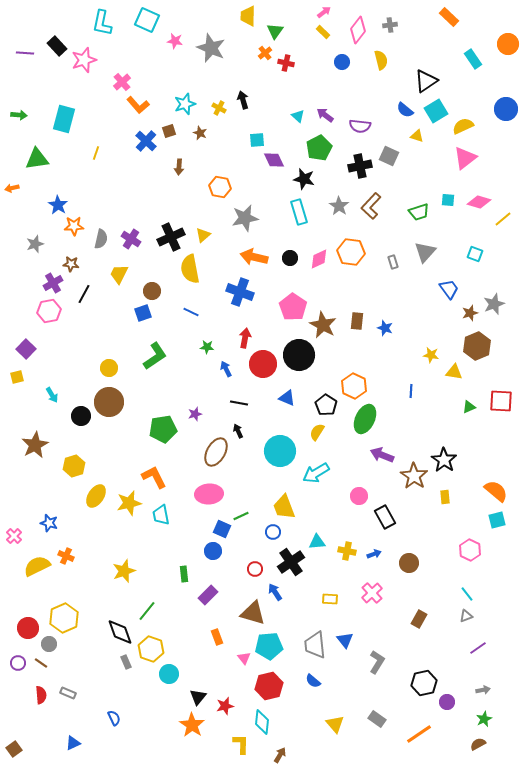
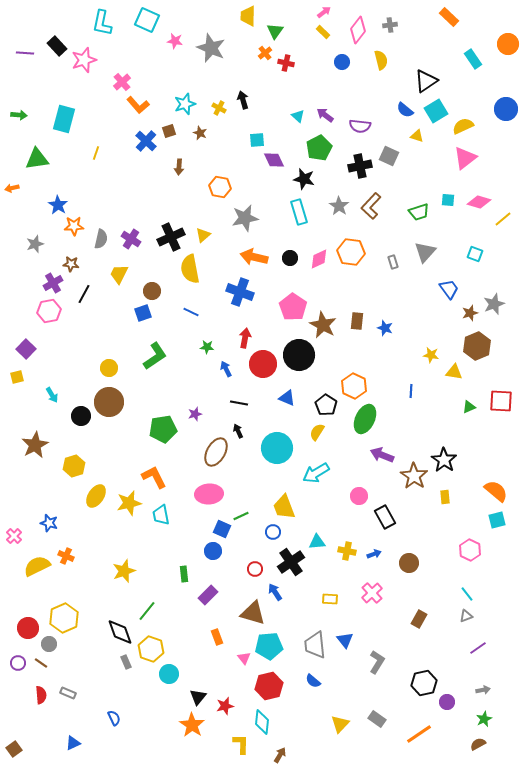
cyan circle at (280, 451): moved 3 px left, 3 px up
yellow triangle at (335, 724): moved 5 px right; rotated 24 degrees clockwise
